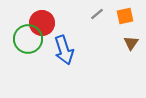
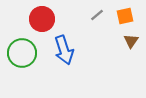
gray line: moved 1 px down
red circle: moved 4 px up
green circle: moved 6 px left, 14 px down
brown triangle: moved 2 px up
